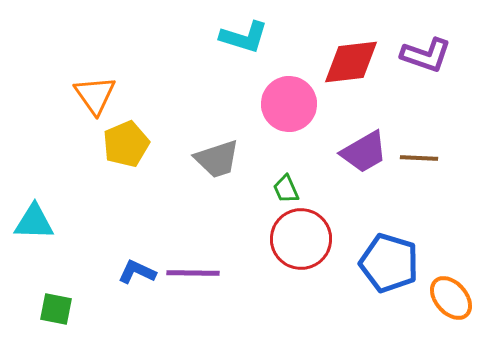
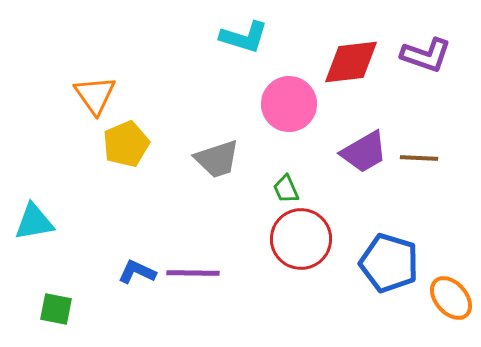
cyan triangle: rotated 12 degrees counterclockwise
